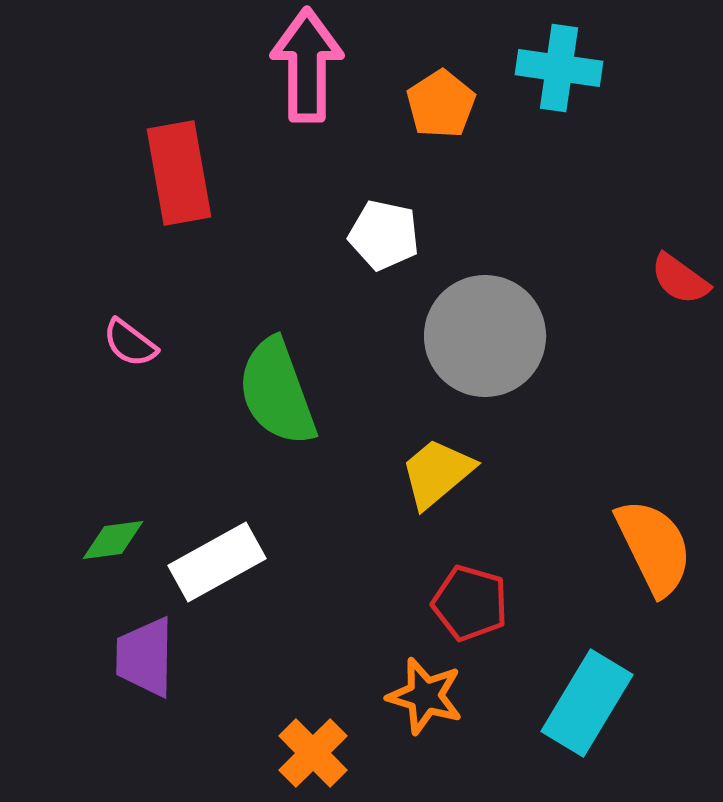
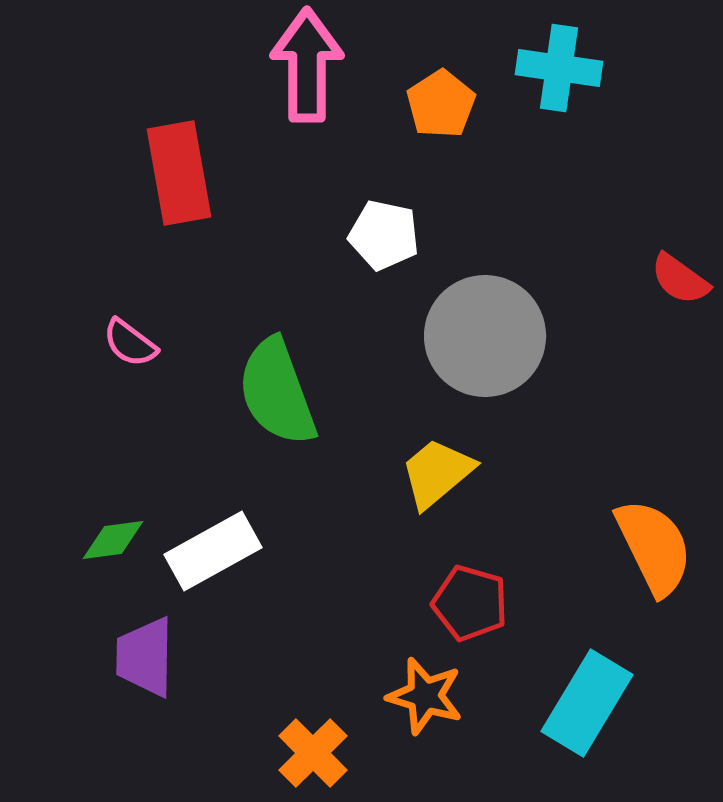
white rectangle: moved 4 px left, 11 px up
